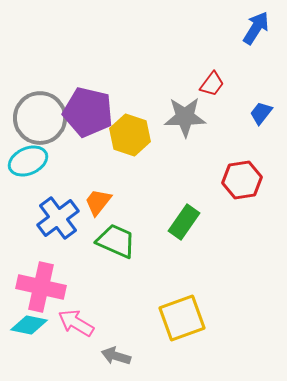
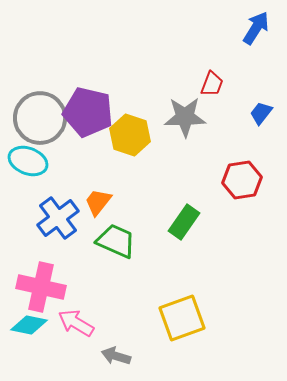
red trapezoid: rotated 16 degrees counterclockwise
cyan ellipse: rotated 45 degrees clockwise
